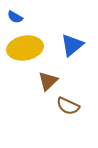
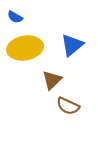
brown triangle: moved 4 px right, 1 px up
